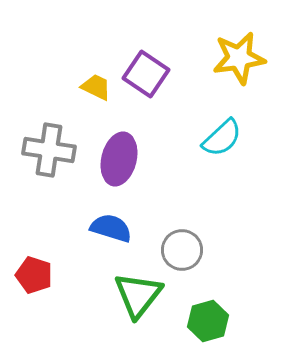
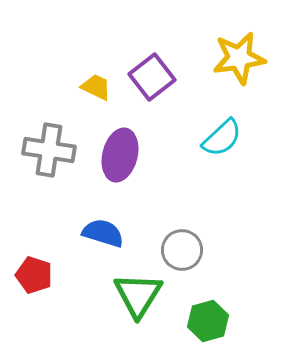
purple square: moved 6 px right, 3 px down; rotated 18 degrees clockwise
purple ellipse: moved 1 px right, 4 px up
blue semicircle: moved 8 px left, 5 px down
green triangle: rotated 6 degrees counterclockwise
